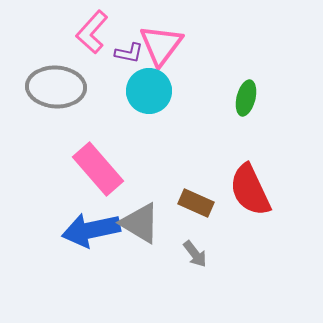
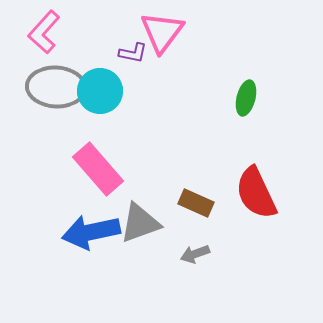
pink L-shape: moved 48 px left
pink triangle: moved 1 px right, 13 px up
purple L-shape: moved 4 px right
cyan circle: moved 49 px left
red semicircle: moved 6 px right, 3 px down
gray triangle: rotated 51 degrees counterclockwise
blue arrow: moved 2 px down
gray arrow: rotated 108 degrees clockwise
